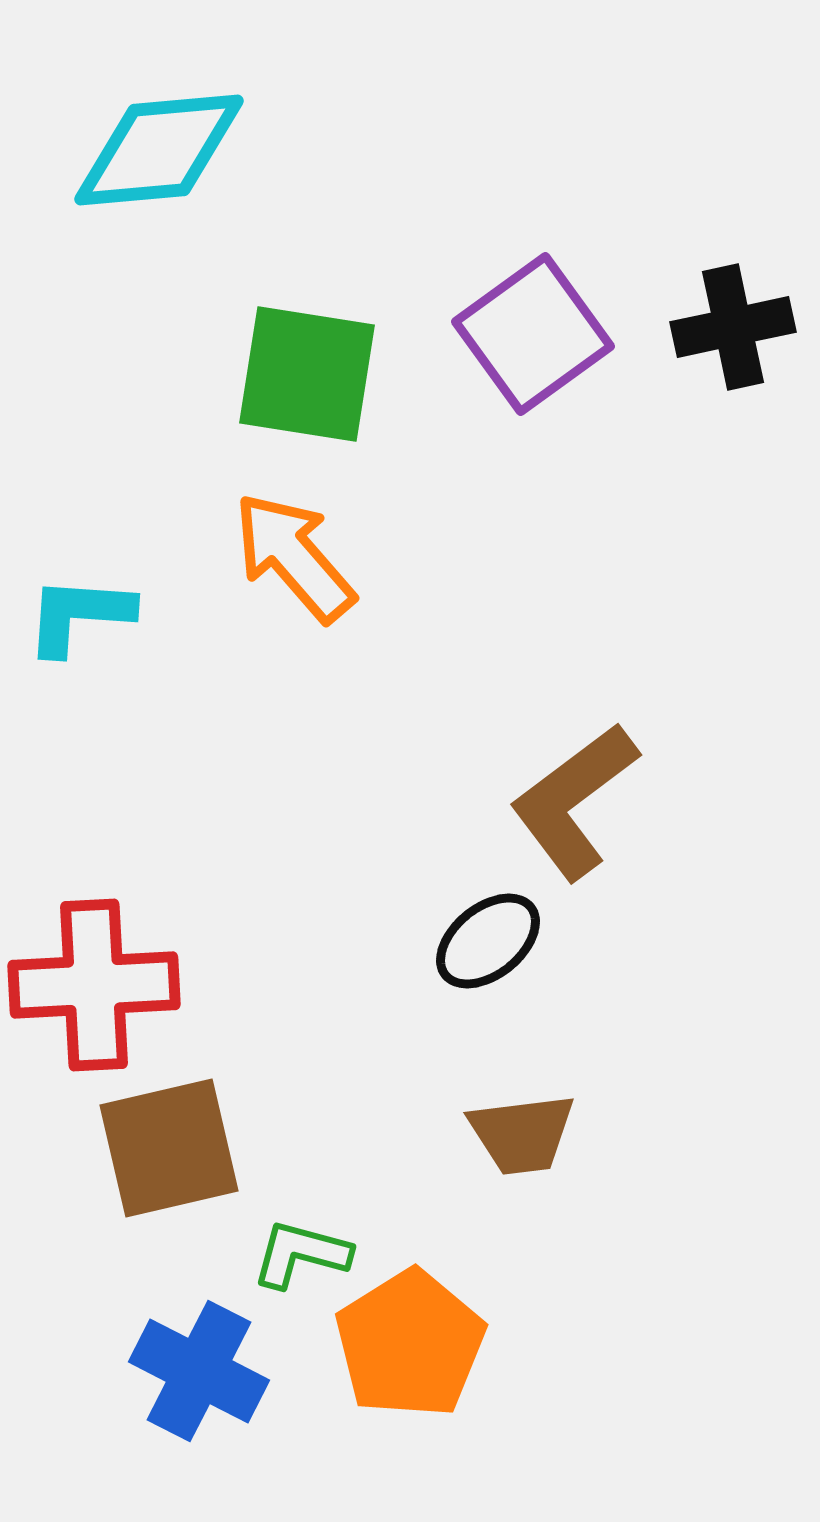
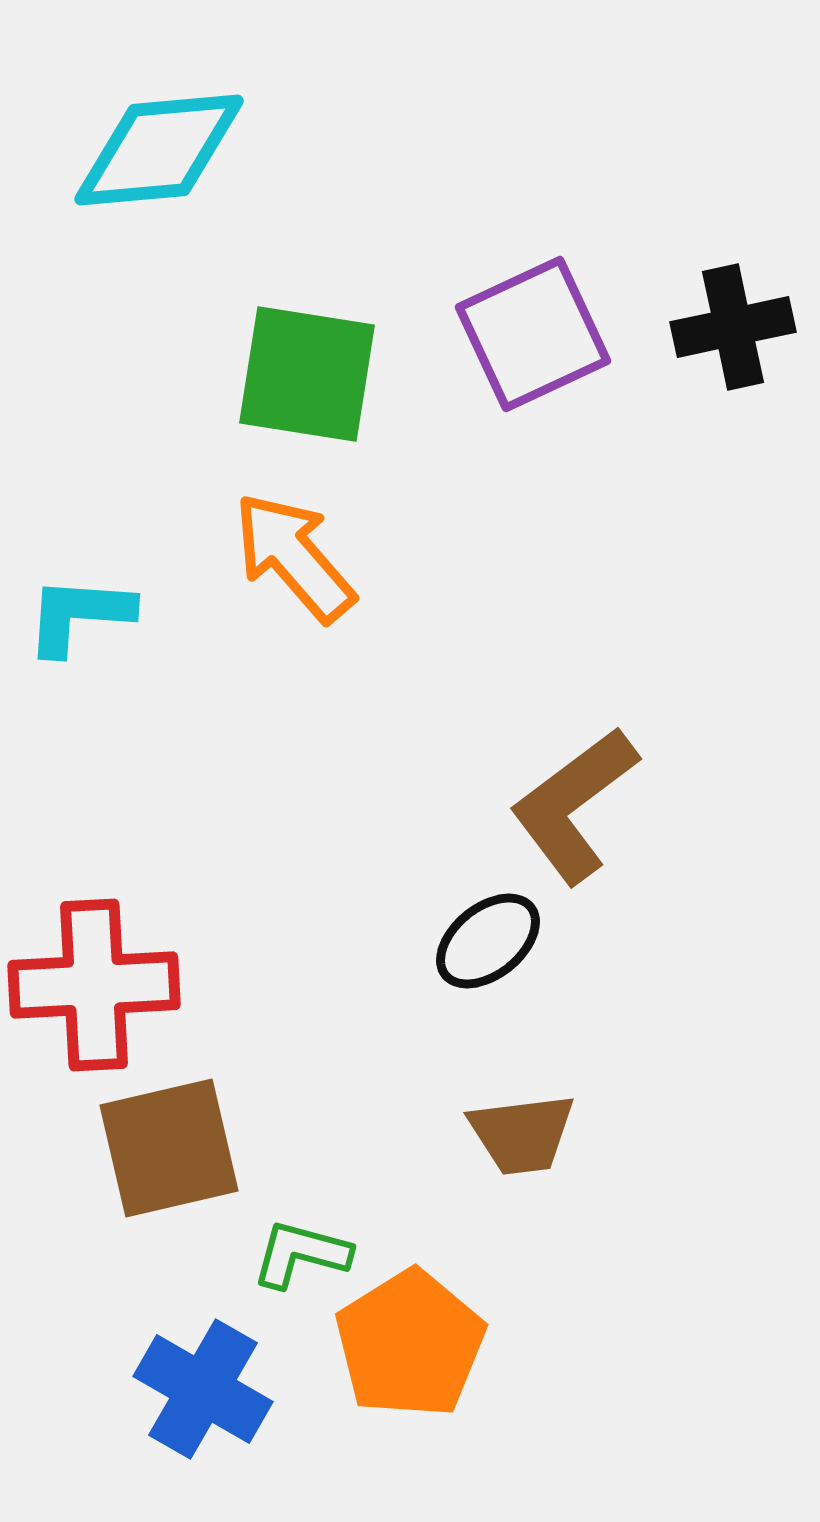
purple square: rotated 11 degrees clockwise
brown L-shape: moved 4 px down
blue cross: moved 4 px right, 18 px down; rotated 3 degrees clockwise
